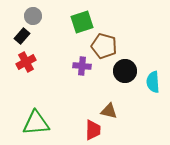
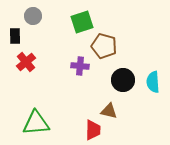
black rectangle: moved 7 px left; rotated 42 degrees counterclockwise
red cross: rotated 12 degrees counterclockwise
purple cross: moved 2 px left
black circle: moved 2 px left, 9 px down
